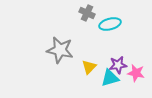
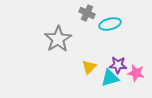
gray star: moved 2 px left, 11 px up; rotated 28 degrees clockwise
purple star: rotated 12 degrees clockwise
